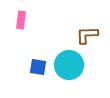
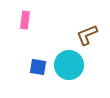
pink rectangle: moved 4 px right
brown L-shape: rotated 20 degrees counterclockwise
